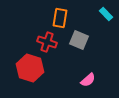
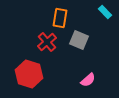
cyan rectangle: moved 1 px left, 2 px up
red cross: rotated 30 degrees clockwise
red hexagon: moved 1 px left, 6 px down
